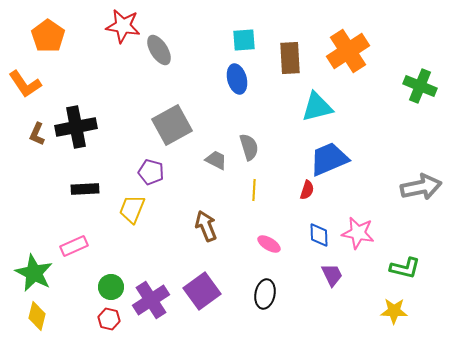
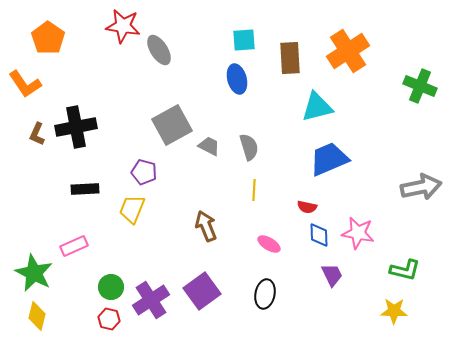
orange pentagon: moved 2 px down
gray trapezoid: moved 7 px left, 14 px up
purple pentagon: moved 7 px left
red semicircle: moved 17 px down; rotated 84 degrees clockwise
green L-shape: moved 2 px down
